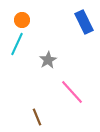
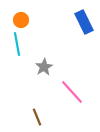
orange circle: moved 1 px left
cyan line: rotated 35 degrees counterclockwise
gray star: moved 4 px left, 7 px down
